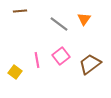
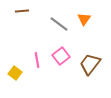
brown line: moved 2 px right
brown trapezoid: rotated 15 degrees counterclockwise
yellow square: moved 1 px down
